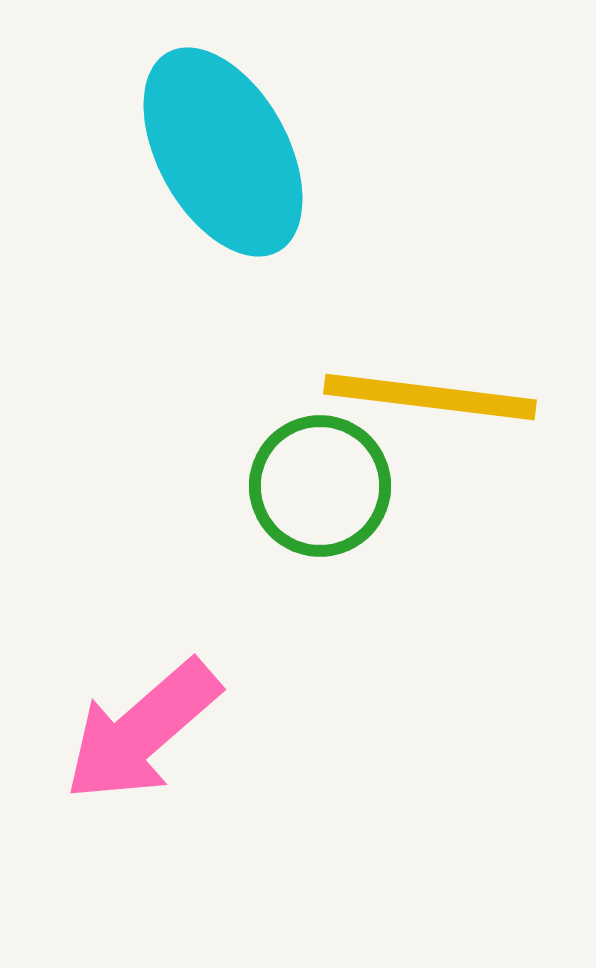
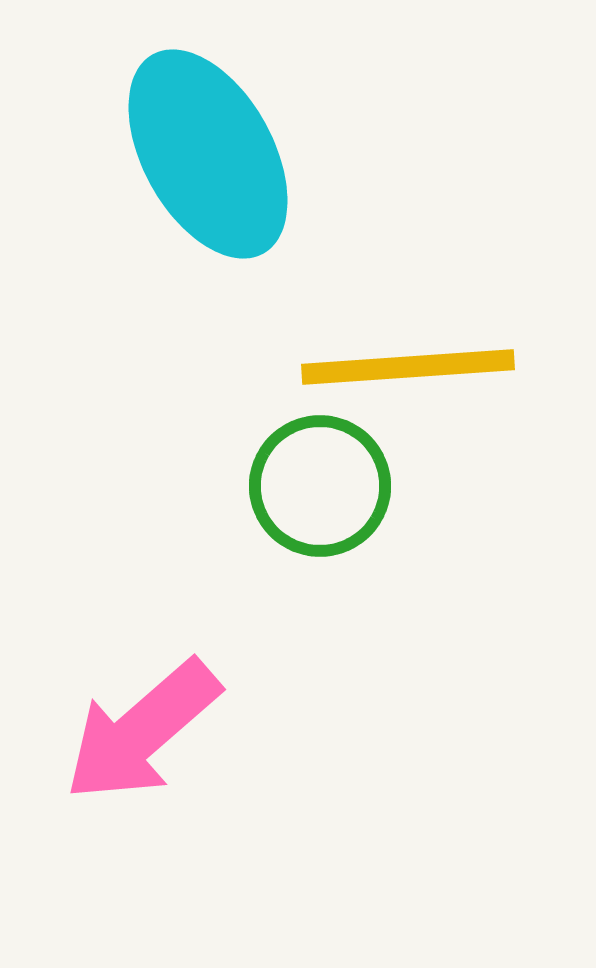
cyan ellipse: moved 15 px left, 2 px down
yellow line: moved 22 px left, 30 px up; rotated 11 degrees counterclockwise
